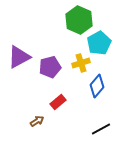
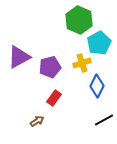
yellow cross: moved 1 px right
blue diamond: rotated 15 degrees counterclockwise
red rectangle: moved 4 px left, 4 px up; rotated 14 degrees counterclockwise
black line: moved 3 px right, 9 px up
